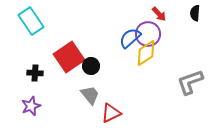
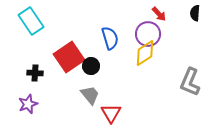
blue semicircle: moved 20 px left; rotated 115 degrees clockwise
yellow diamond: moved 1 px left
gray L-shape: rotated 48 degrees counterclockwise
purple star: moved 3 px left, 2 px up
red triangle: rotated 35 degrees counterclockwise
